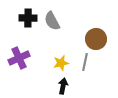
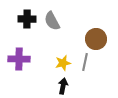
black cross: moved 1 px left, 1 px down
purple cross: moved 1 px down; rotated 25 degrees clockwise
yellow star: moved 2 px right
